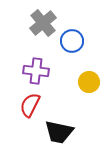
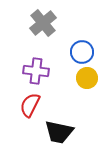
blue circle: moved 10 px right, 11 px down
yellow circle: moved 2 px left, 4 px up
